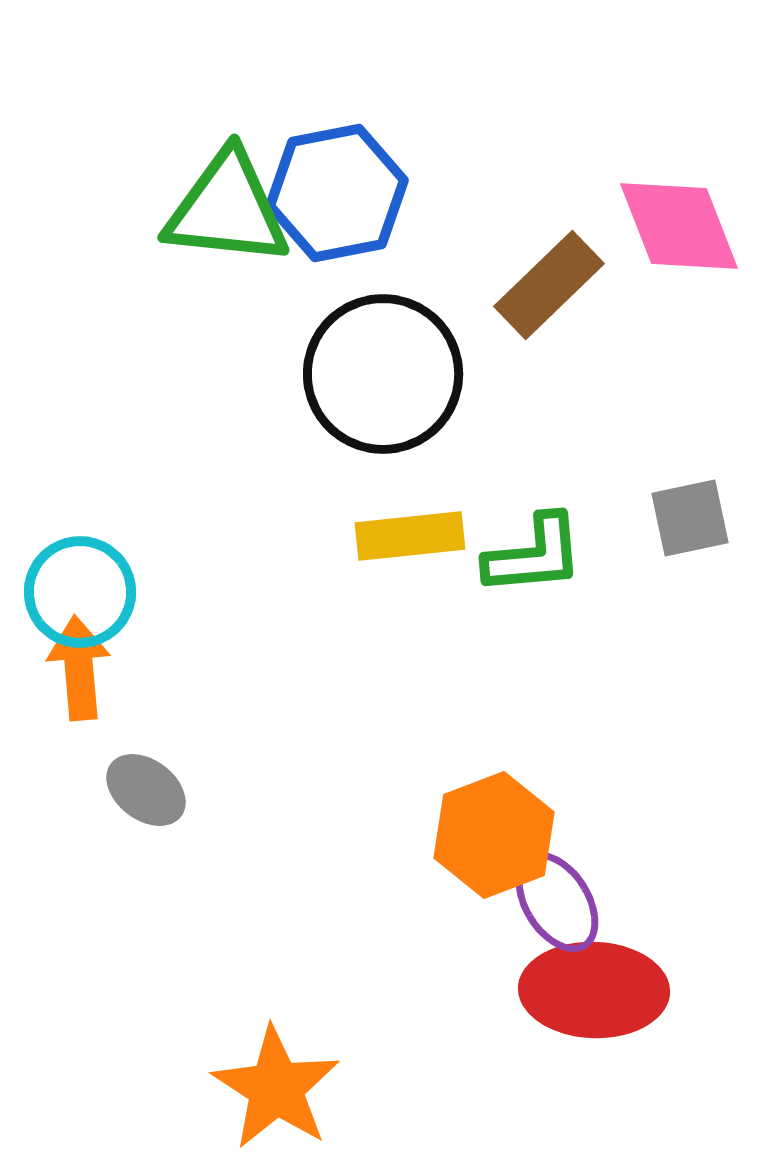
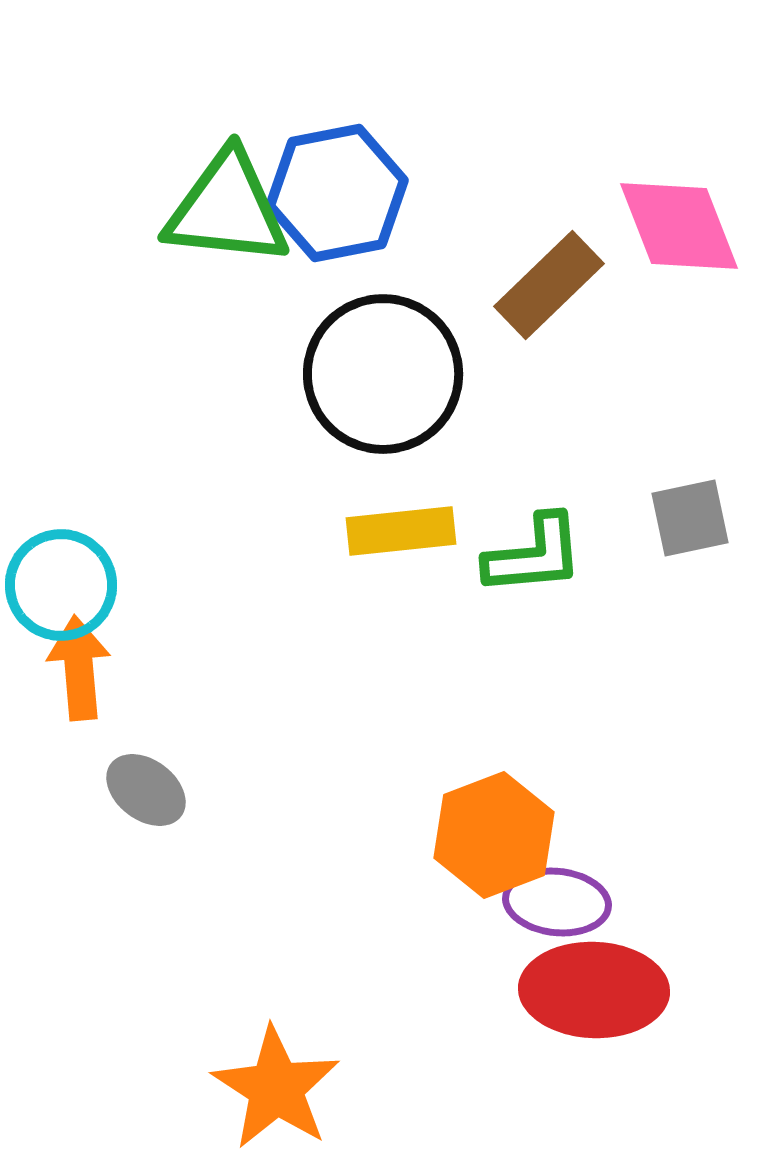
yellow rectangle: moved 9 px left, 5 px up
cyan circle: moved 19 px left, 7 px up
purple ellipse: rotated 52 degrees counterclockwise
